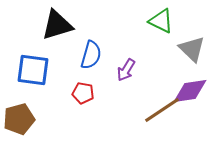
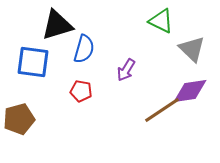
blue semicircle: moved 7 px left, 6 px up
blue square: moved 8 px up
red pentagon: moved 2 px left, 2 px up
